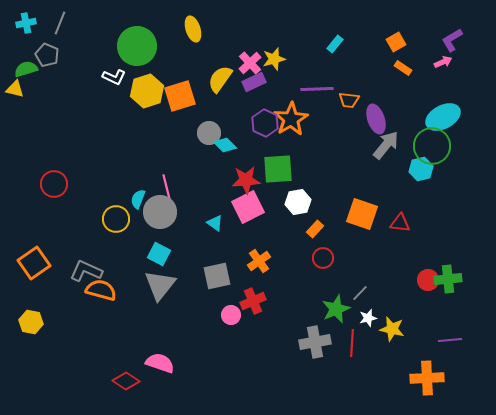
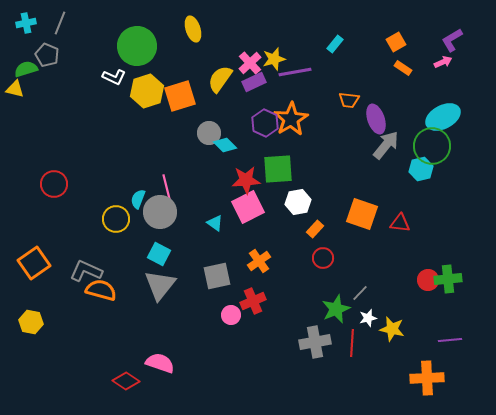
purple line at (317, 89): moved 22 px left, 17 px up; rotated 8 degrees counterclockwise
